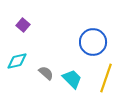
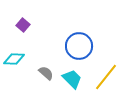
blue circle: moved 14 px left, 4 px down
cyan diamond: moved 3 px left, 2 px up; rotated 15 degrees clockwise
yellow line: moved 1 px up; rotated 20 degrees clockwise
